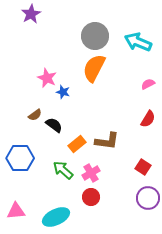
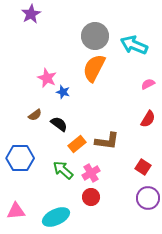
cyan arrow: moved 4 px left, 3 px down
black semicircle: moved 5 px right, 1 px up
